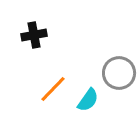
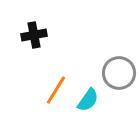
orange line: moved 3 px right, 1 px down; rotated 12 degrees counterclockwise
